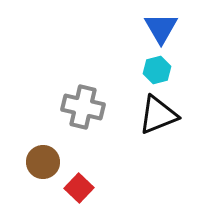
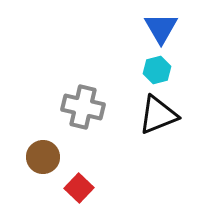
brown circle: moved 5 px up
